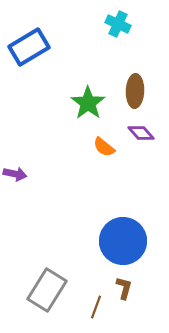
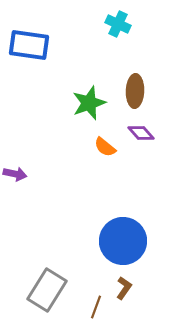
blue rectangle: moved 2 px up; rotated 39 degrees clockwise
green star: moved 1 px right; rotated 16 degrees clockwise
orange semicircle: moved 1 px right
brown L-shape: rotated 20 degrees clockwise
